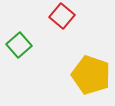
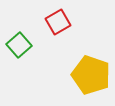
red square: moved 4 px left, 6 px down; rotated 20 degrees clockwise
